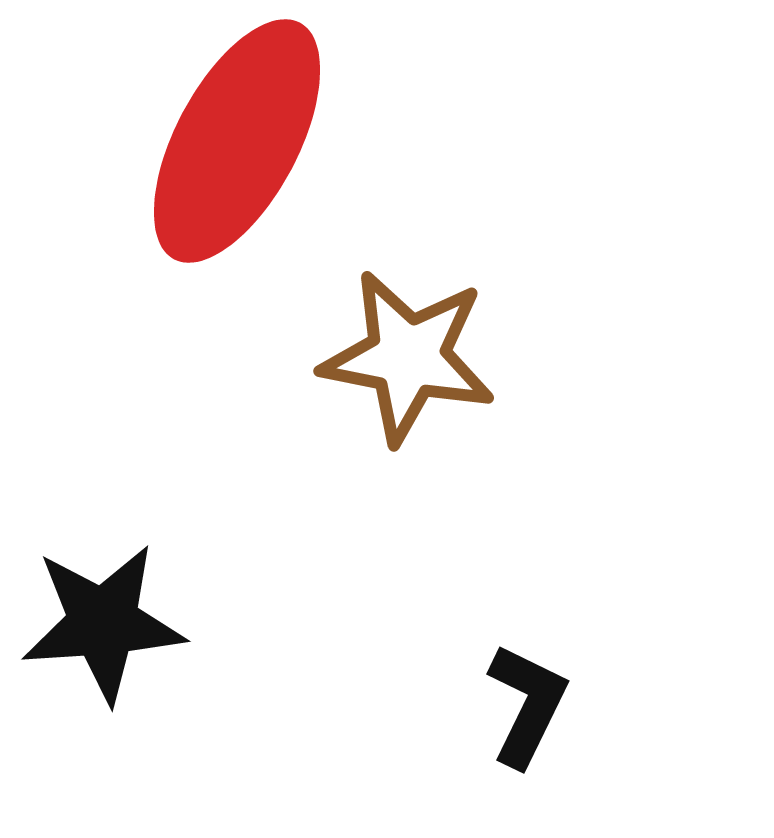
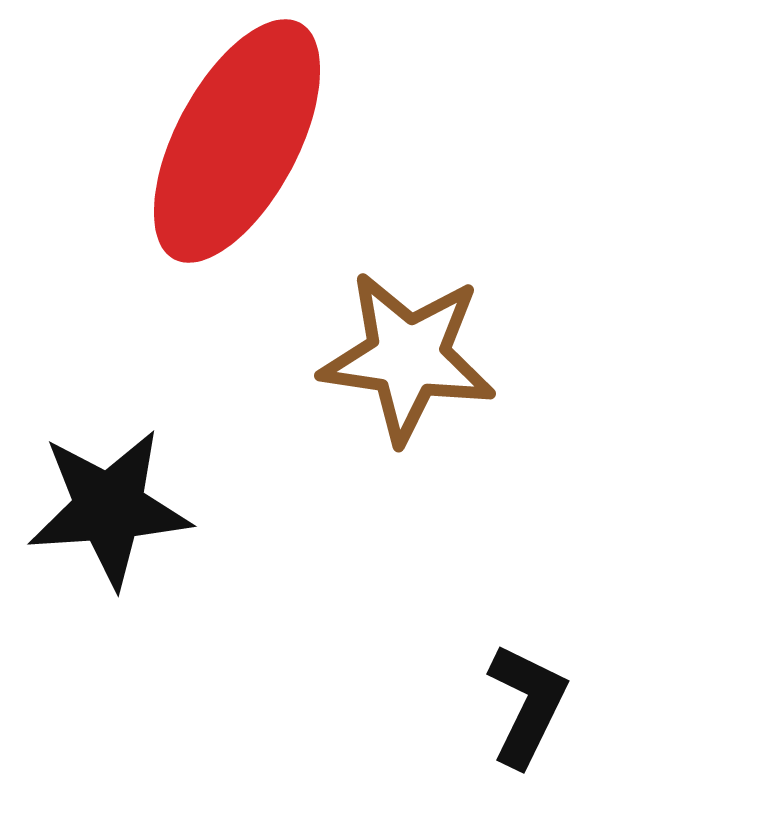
brown star: rotated 3 degrees counterclockwise
black star: moved 6 px right, 115 px up
